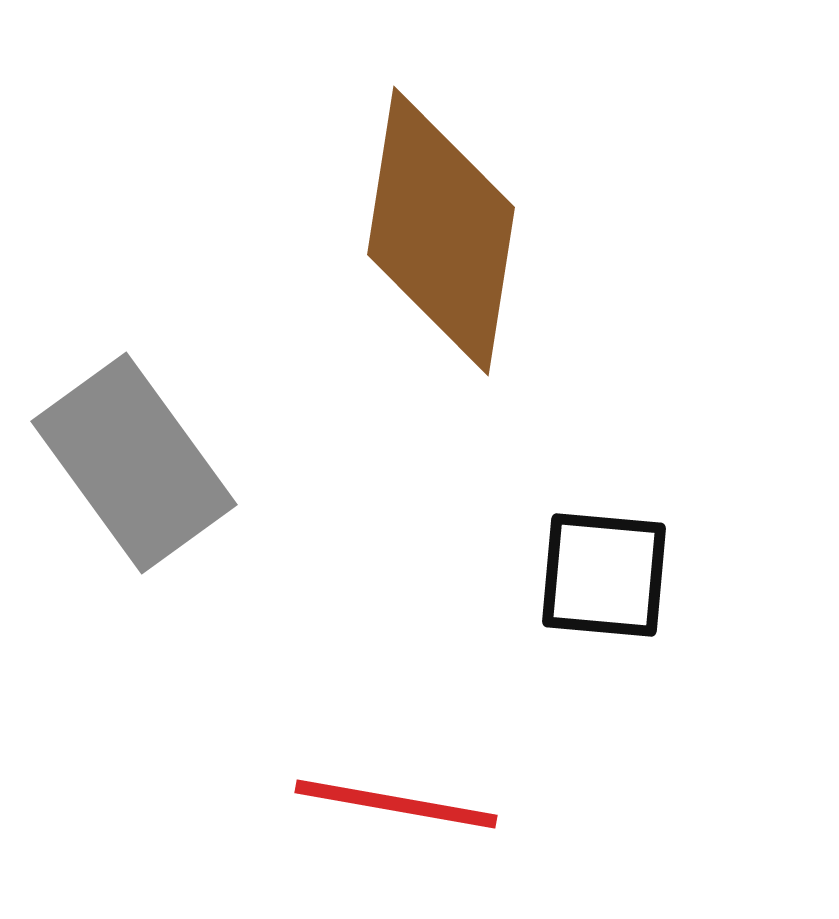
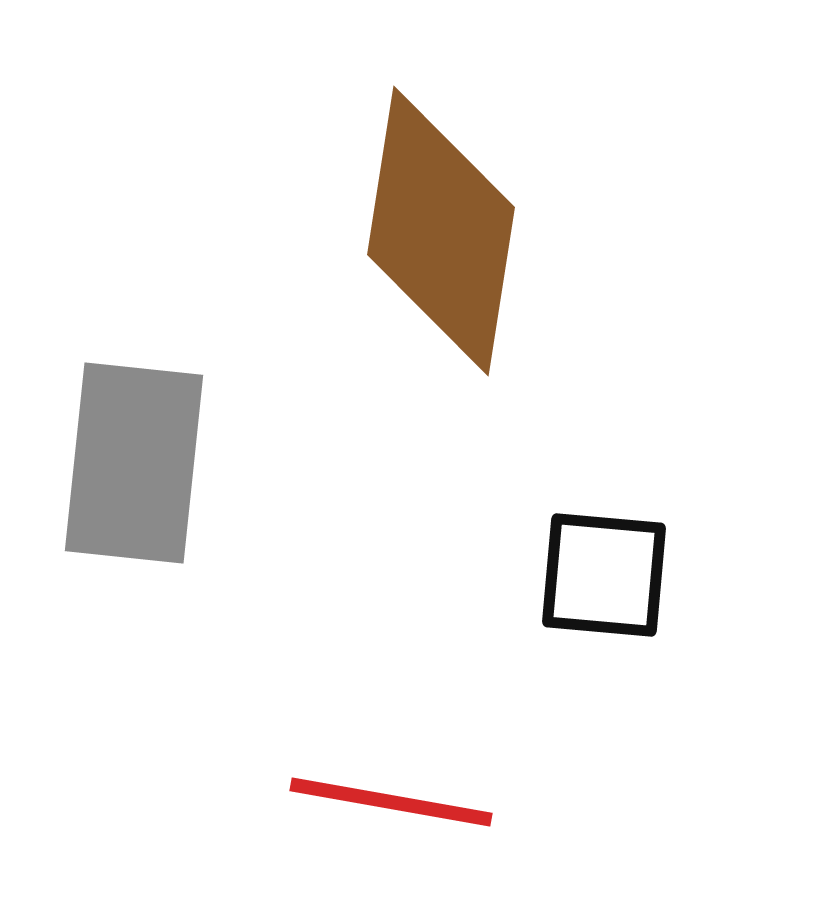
gray rectangle: rotated 42 degrees clockwise
red line: moved 5 px left, 2 px up
